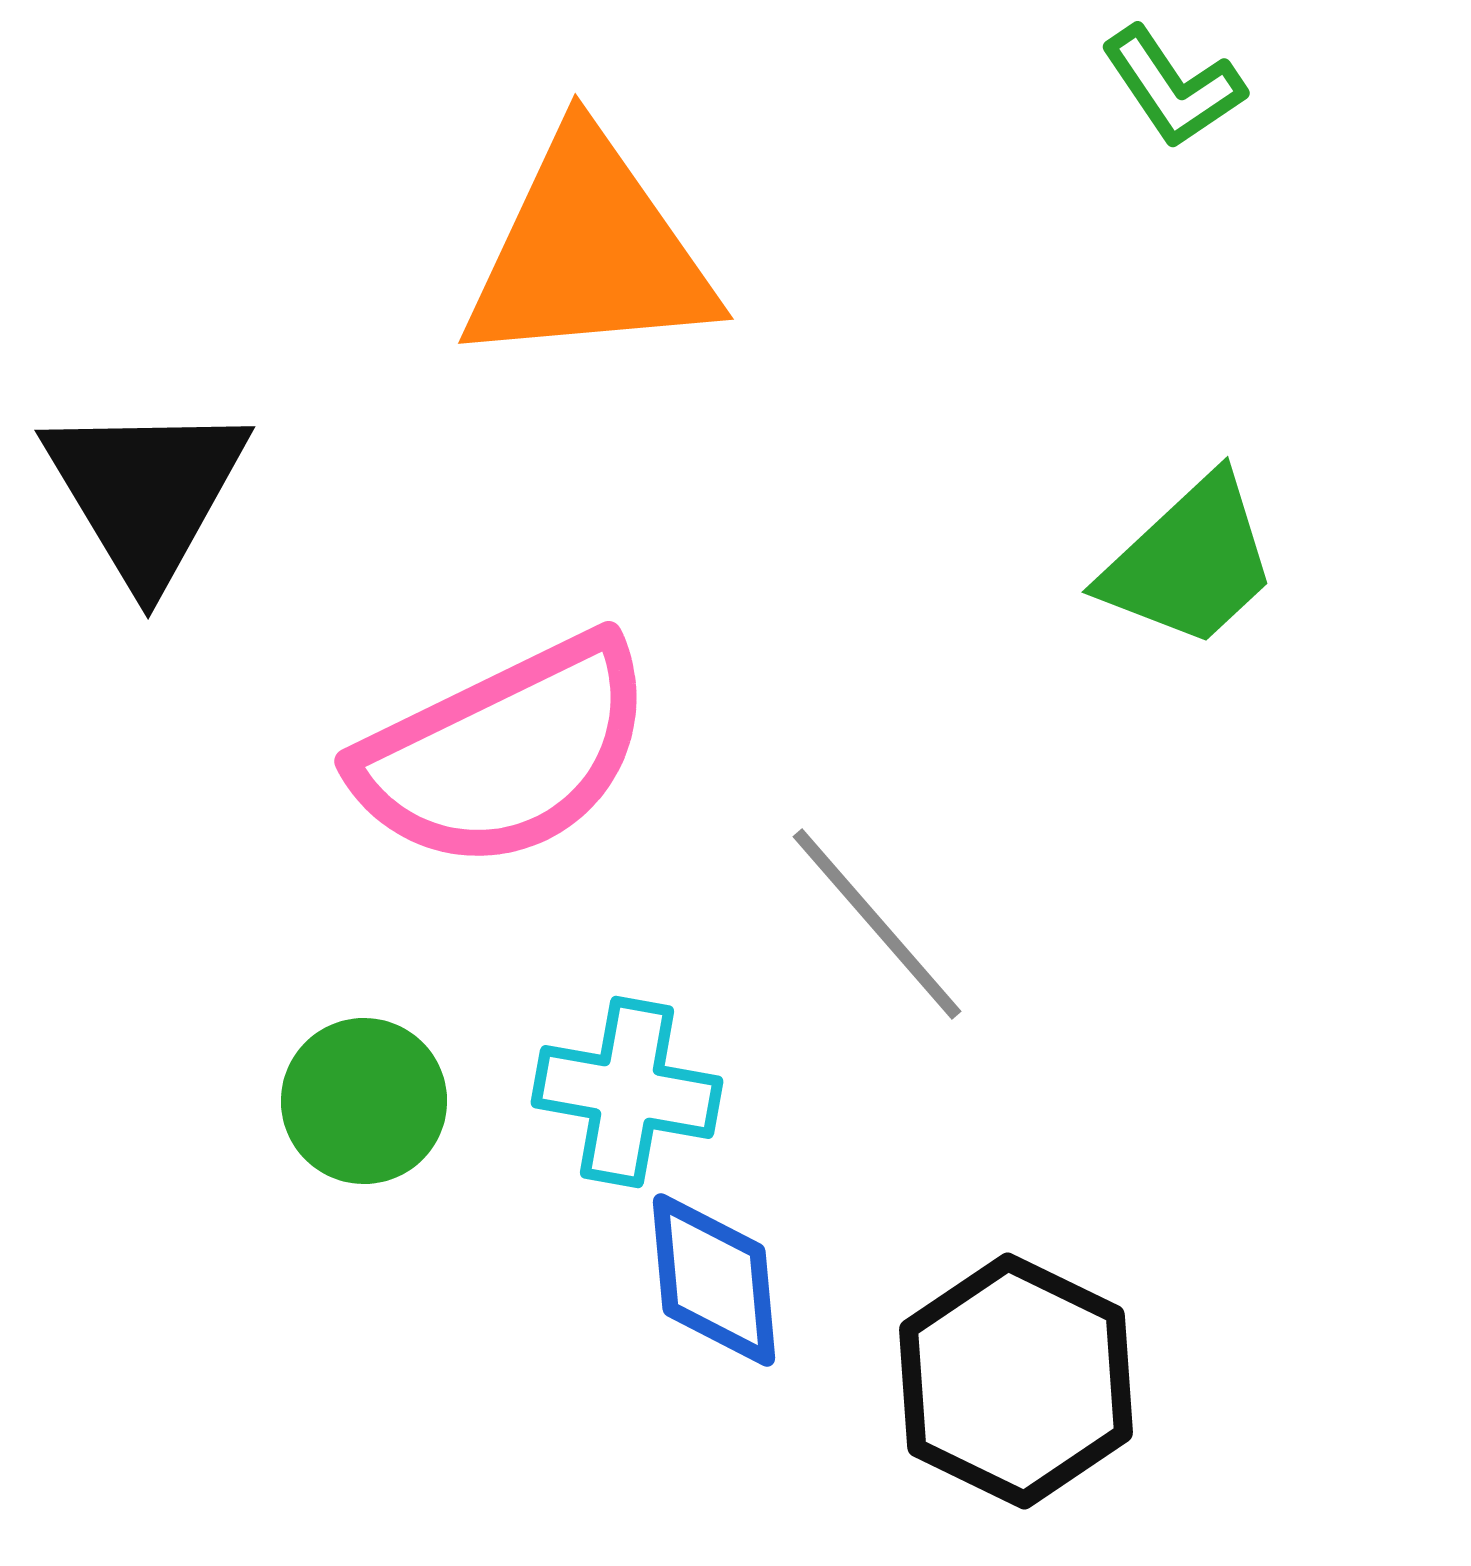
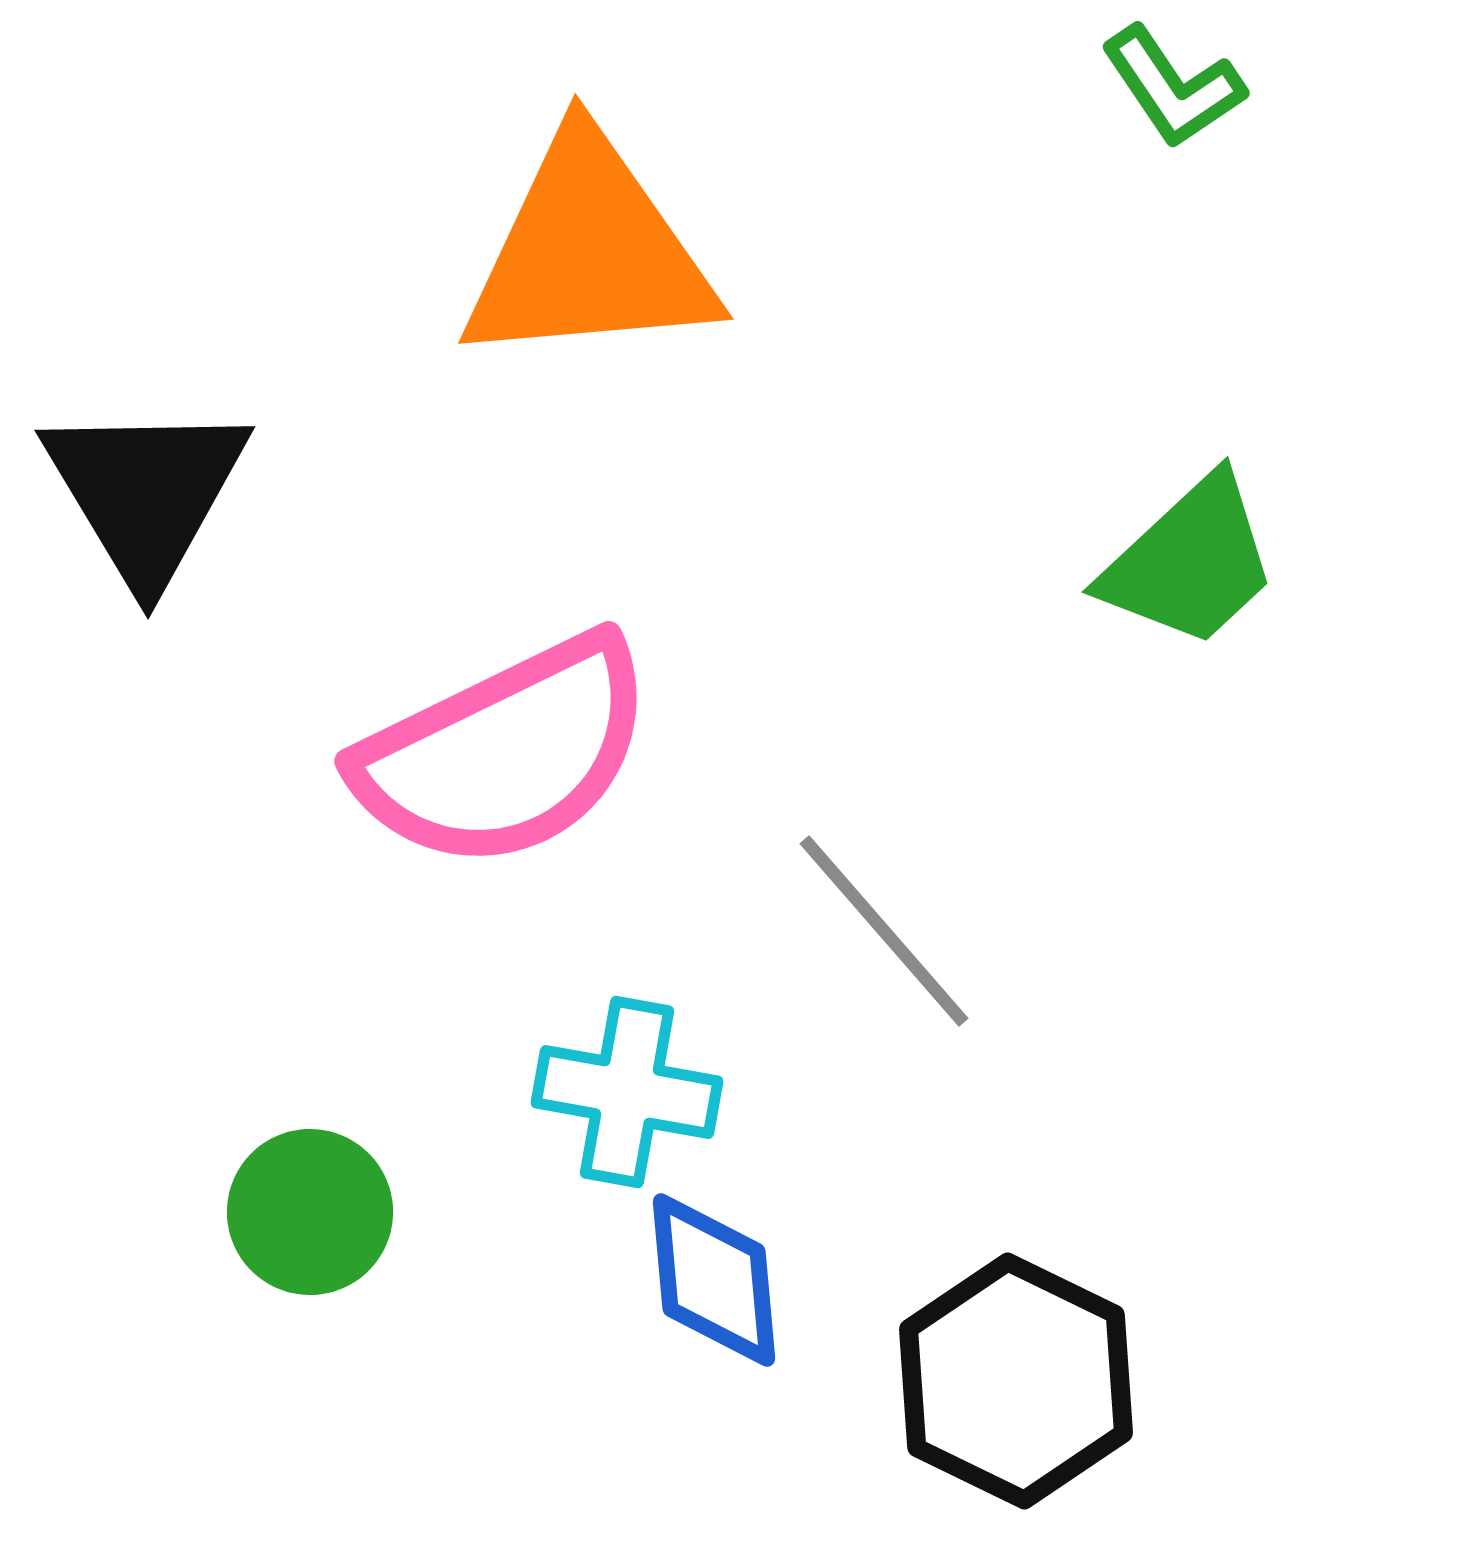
gray line: moved 7 px right, 7 px down
green circle: moved 54 px left, 111 px down
